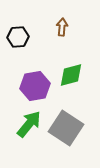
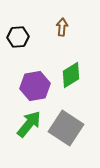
green diamond: rotated 16 degrees counterclockwise
